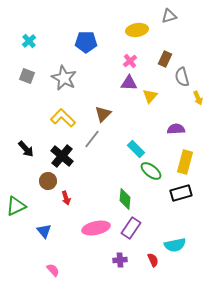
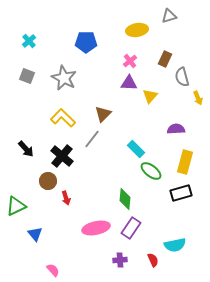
blue triangle: moved 9 px left, 3 px down
